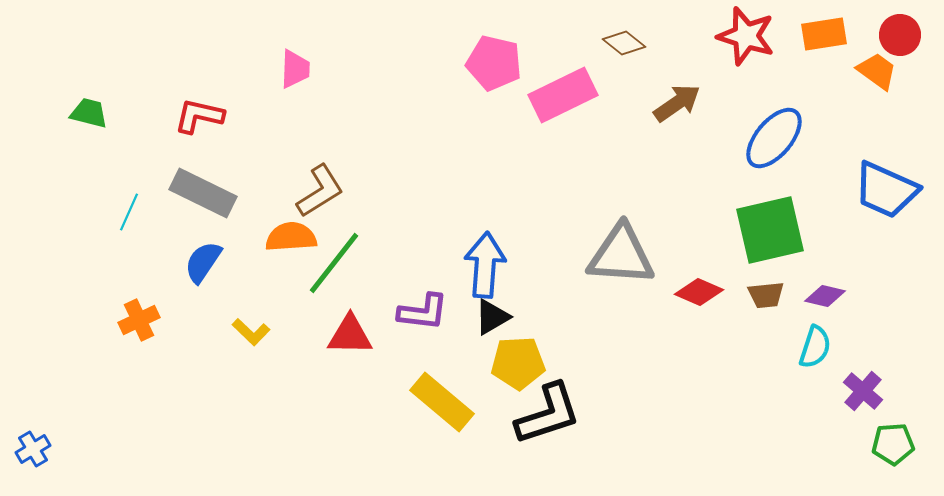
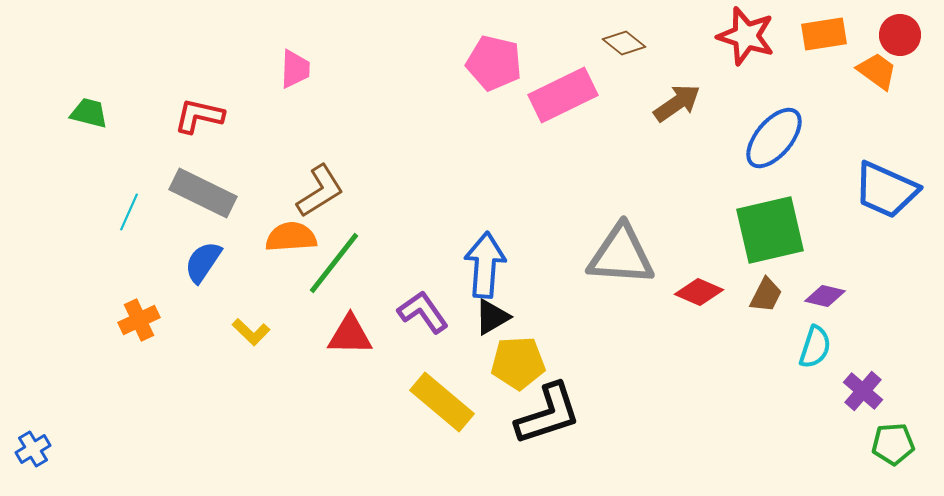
brown trapezoid: rotated 57 degrees counterclockwise
purple L-shape: rotated 132 degrees counterclockwise
